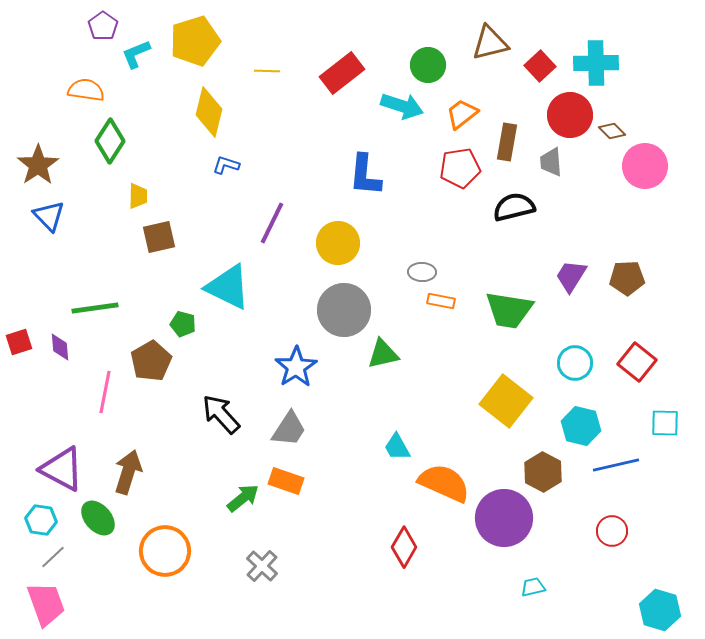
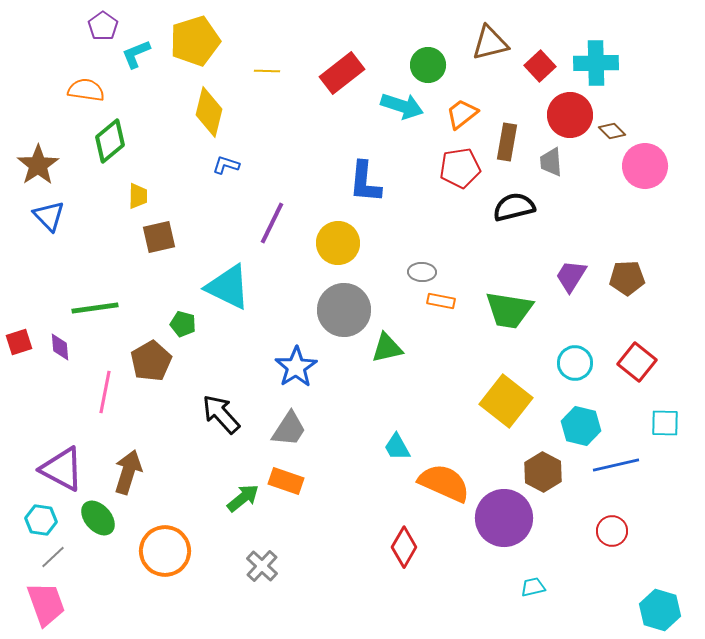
green diamond at (110, 141): rotated 18 degrees clockwise
blue L-shape at (365, 175): moved 7 px down
green triangle at (383, 354): moved 4 px right, 6 px up
